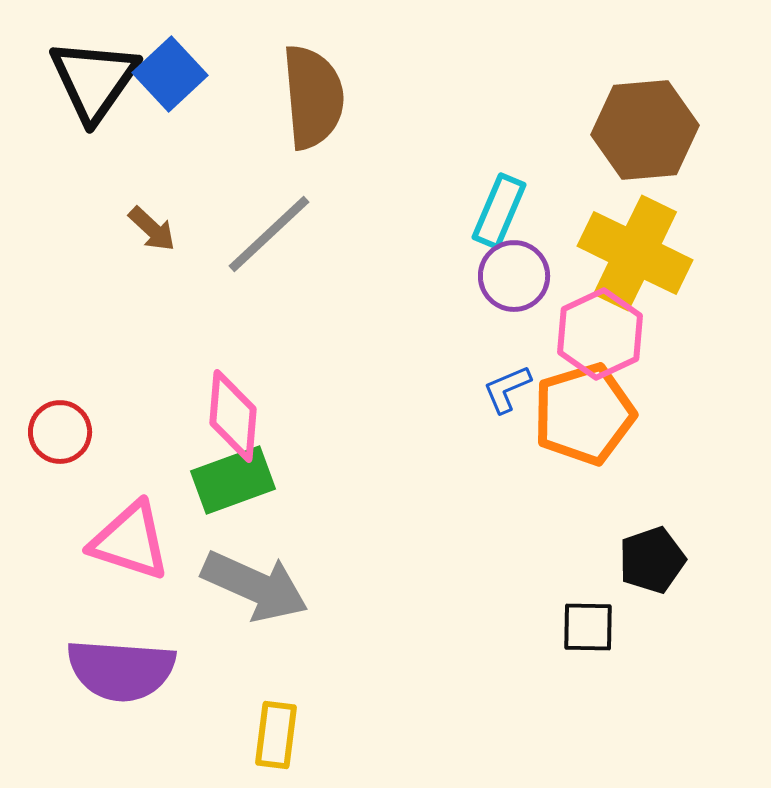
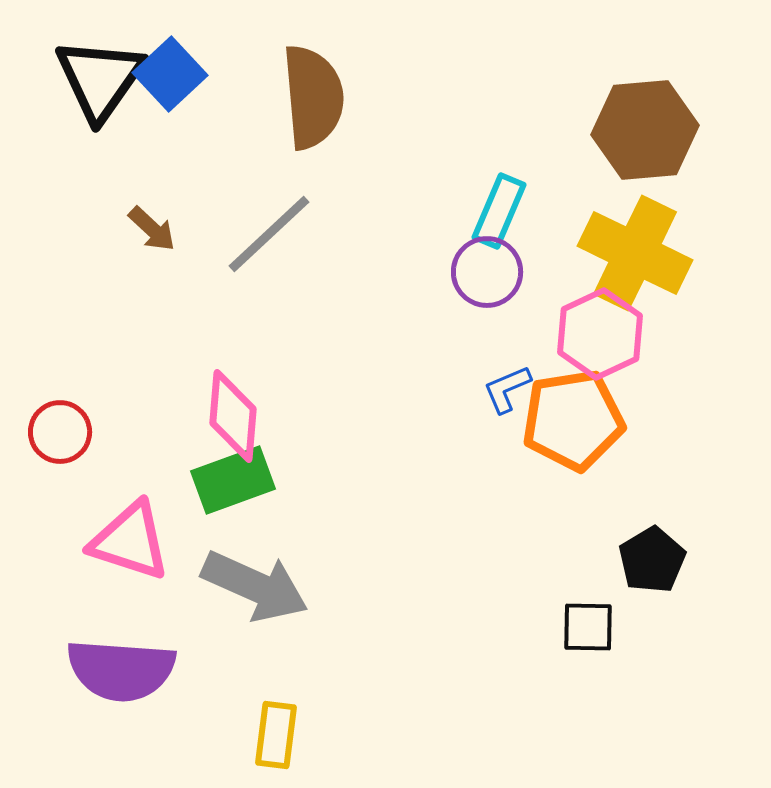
black triangle: moved 6 px right, 1 px up
purple circle: moved 27 px left, 4 px up
orange pentagon: moved 11 px left, 6 px down; rotated 8 degrees clockwise
black pentagon: rotated 12 degrees counterclockwise
